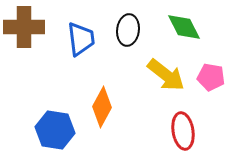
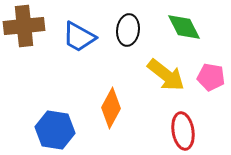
brown cross: moved 1 px up; rotated 6 degrees counterclockwise
blue trapezoid: moved 2 px left, 2 px up; rotated 126 degrees clockwise
orange diamond: moved 9 px right, 1 px down
